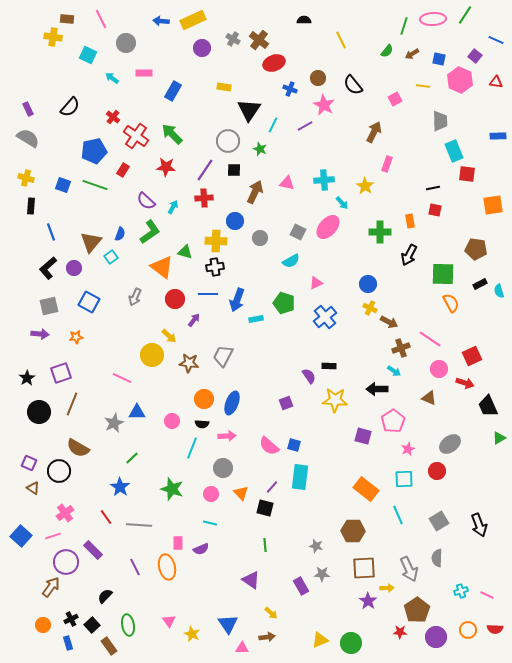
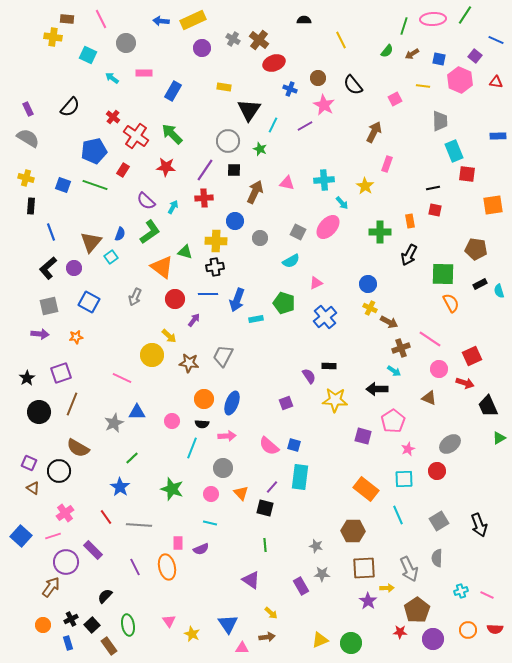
purple circle at (436, 637): moved 3 px left, 2 px down
